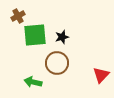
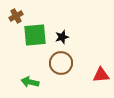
brown cross: moved 2 px left
brown circle: moved 4 px right
red triangle: rotated 42 degrees clockwise
green arrow: moved 3 px left
